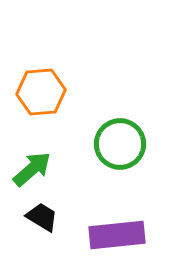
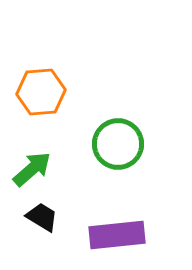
green circle: moved 2 px left
